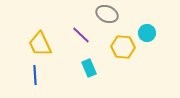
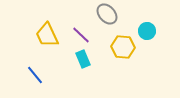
gray ellipse: rotated 25 degrees clockwise
cyan circle: moved 2 px up
yellow trapezoid: moved 7 px right, 9 px up
cyan rectangle: moved 6 px left, 9 px up
blue line: rotated 36 degrees counterclockwise
